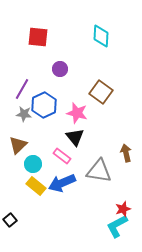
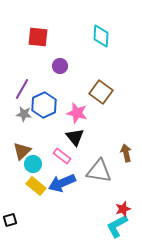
purple circle: moved 3 px up
brown triangle: moved 4 px right, 6 px down
black square: rotated 24 degrees clockwise
